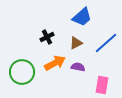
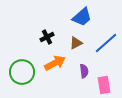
purple semicircle: moved 6 px right, 4 px down; rotated 72 degrees clockwise
pink rectangle: moved 2 px right; rotated 18 degrees counterclockwise
